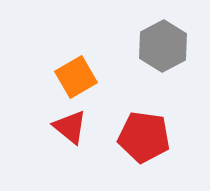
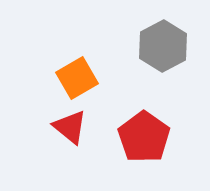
orange square: moved 1 px right, 1 px down
red pentagon: rotated 27 degrees clockwise
